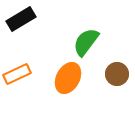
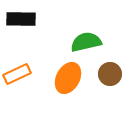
black rectangle: rotated 32 degrees clockwise
green semicircle: rotated 40 degrees clockwise
brown circle: moved 7 px left
